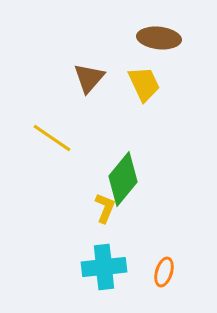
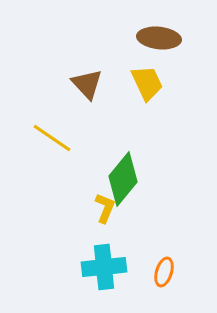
brown triangle: moved 2 px left, 6 px down; rotated 24 degrees counterclockwise
yellow trapezoid: moved 3 px right, 1 px up
